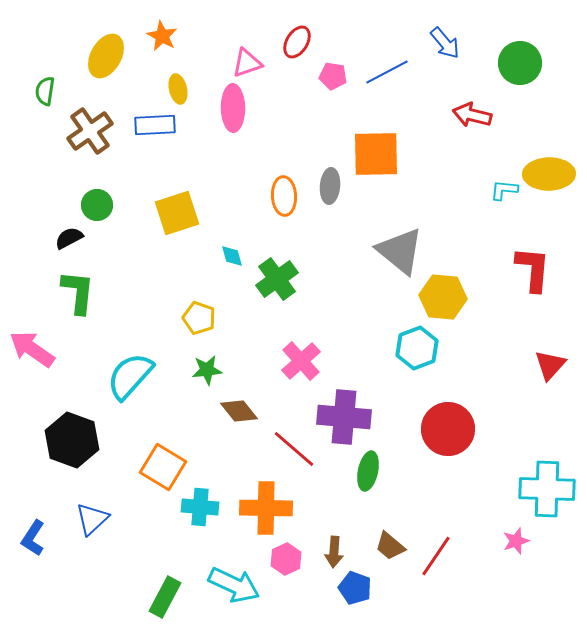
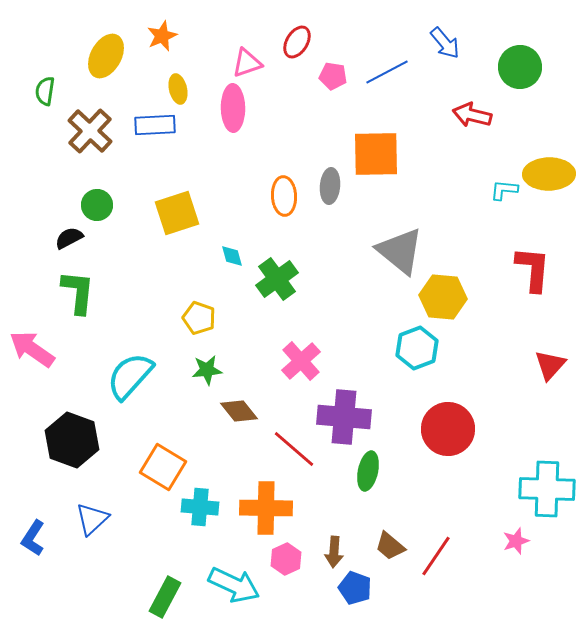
orange star at (162, 36): rotated 20 degrees clockwise
green circle at (520, 63): moved 4 px down
brown cross at (90, 131): rotated 12 degrees counterclockwise
